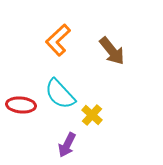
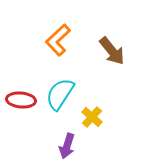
cyan semicircle: rotated 76 degrees clockwise
red ellipse: moved 5 px up
yellow cross: moved 2 px down
purple arrow: moved 1 px down; rotated 10 degrees counterclockwise
